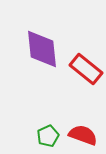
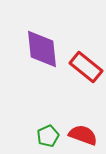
red rectangle: moved 2 px up
